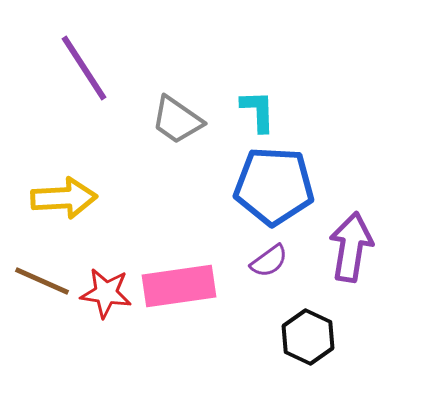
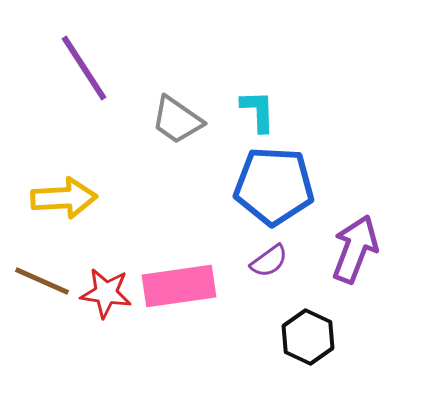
purple arrow: moved 4 px right, 2 px down; rotated 12 degrees clockwise
